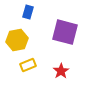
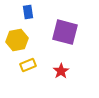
blue rectangle: rotated 24 degrees counterclockwise
